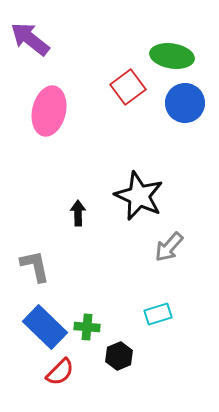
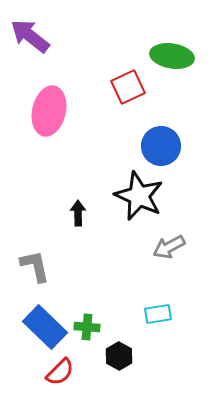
purple arrow: moved 3 px up
red square: rotated 12 degrees clockwise
blue circle: moved 24 px left, 43 px down
gray arrow: rotated 20 degrees clockwise
cyan rectangle: rotated 8 degrees clockwise
black hexagon: rotated 8 degrees counterclockwise
